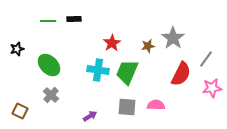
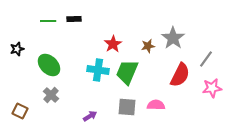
red star: moved 1 px right, 1 px down
red semicircle: moved 1 px left, 1 px down
